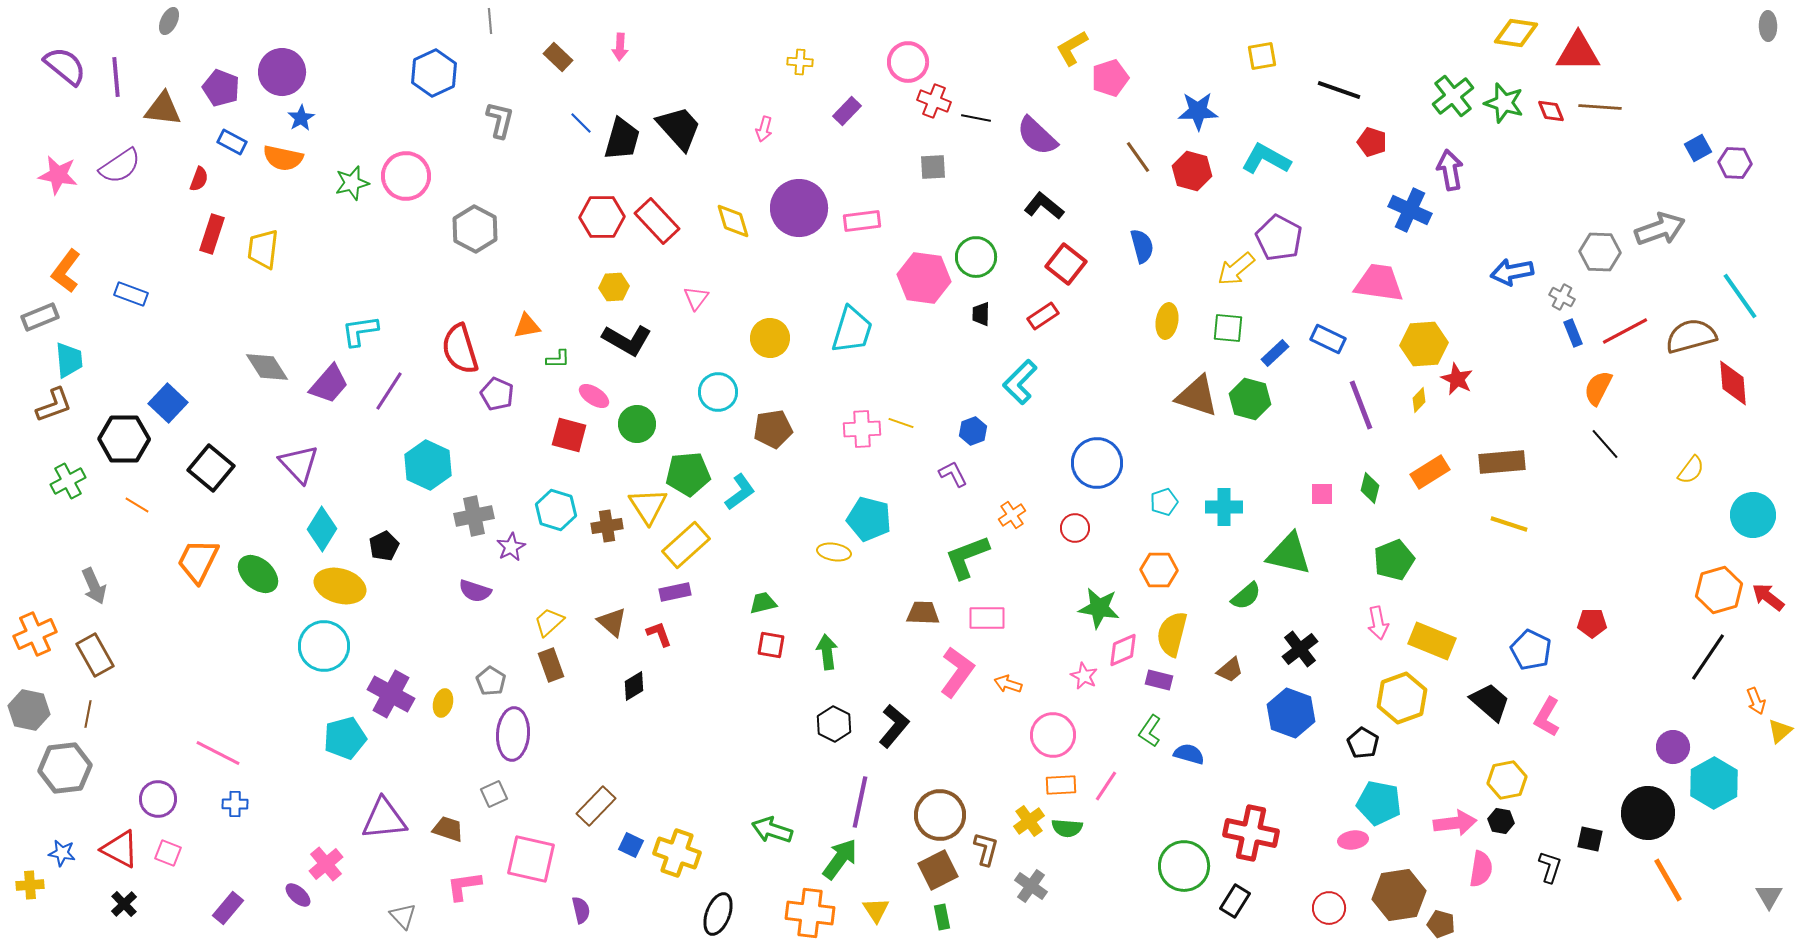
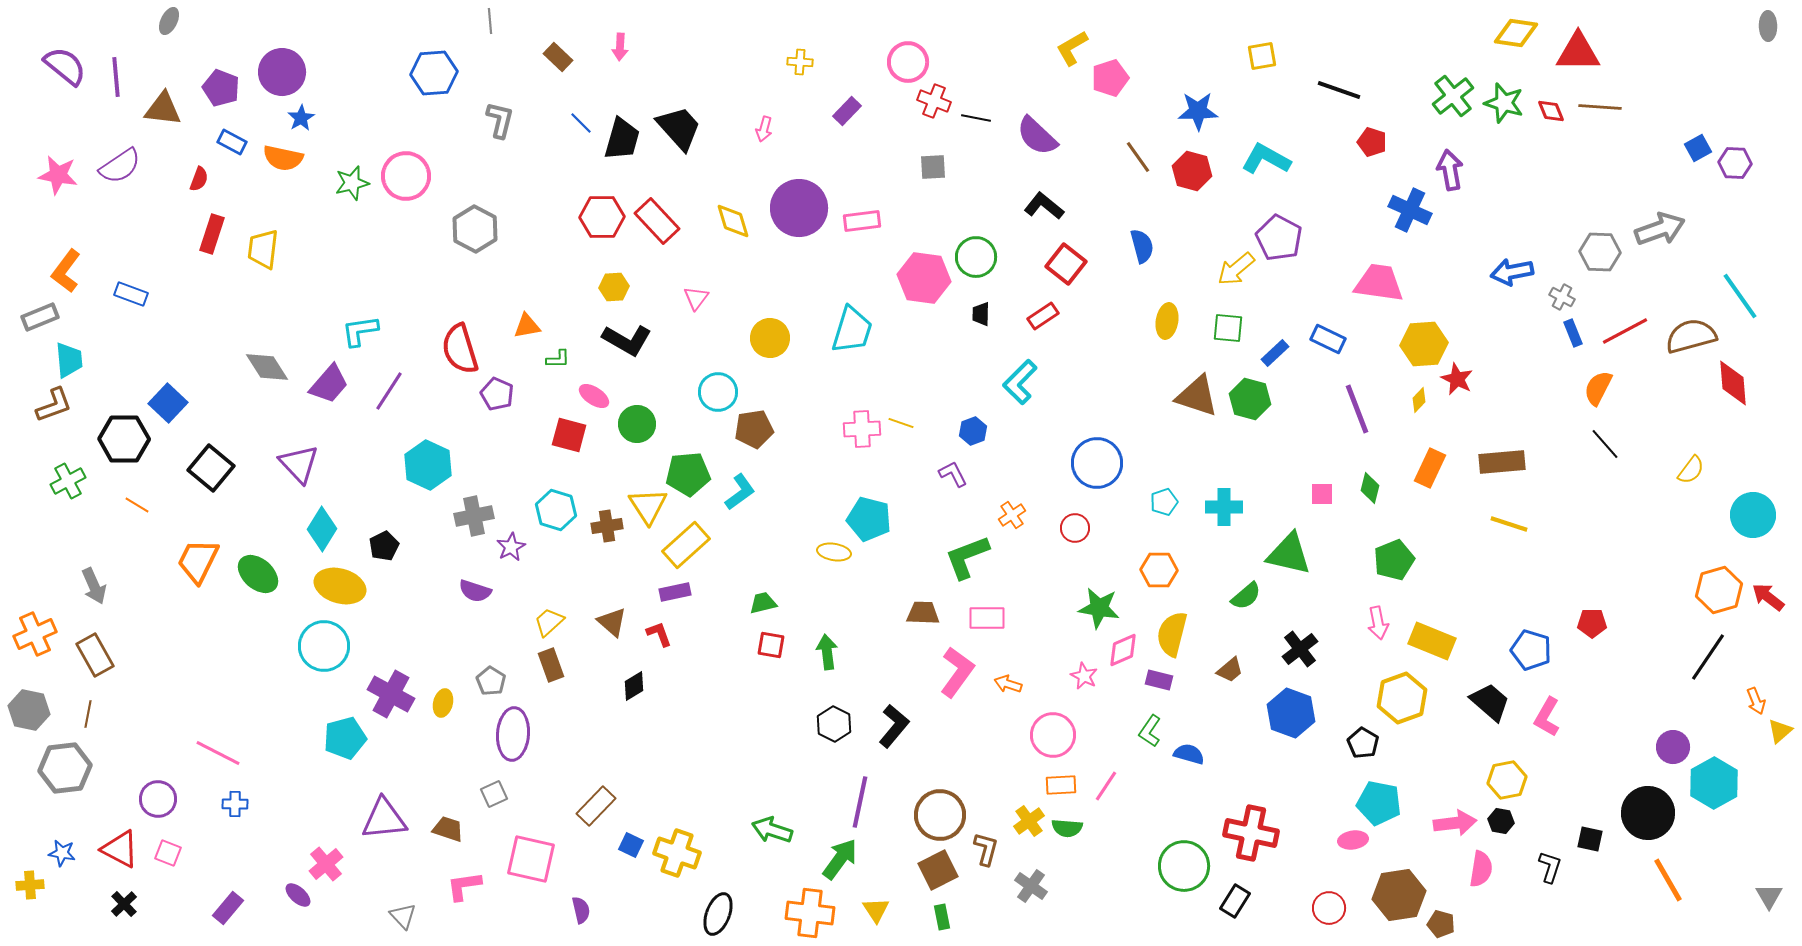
blue hexagon at (434, 73): rotated 21 degrees clockwise
purple line at (1361, 405): moved 4 px left, 4 px down
brown pentagon at (773, 429): moved 19 px left
orange rectangle at (1430, 472): moved 4 px up; rotated 33 degrees counterclockwise
blue pentagon at (1531, 650): rotated 9 degrees counterclockwise
